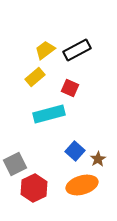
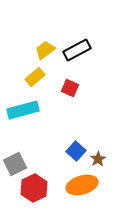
cyan rectangle: moved 26 px left, 4 px up
blue square: moved 1 px right
